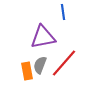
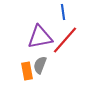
purple triangle: moved 3 px left
red line: moved 1 px right, 23 px up
